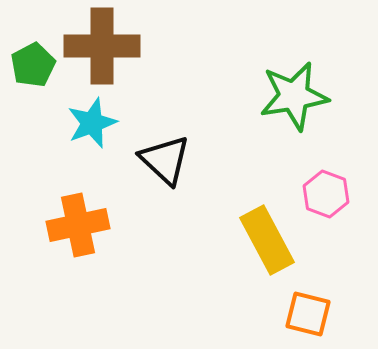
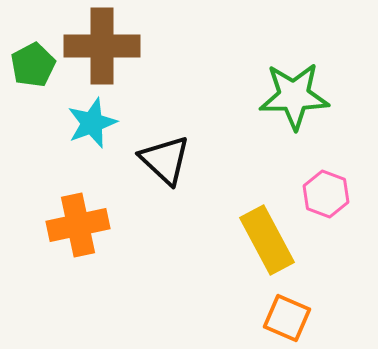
green star: rotated 8 degrees clockwise
orange square: moved 21 px left, 4 px down; rotated 9 degrees clockwise
